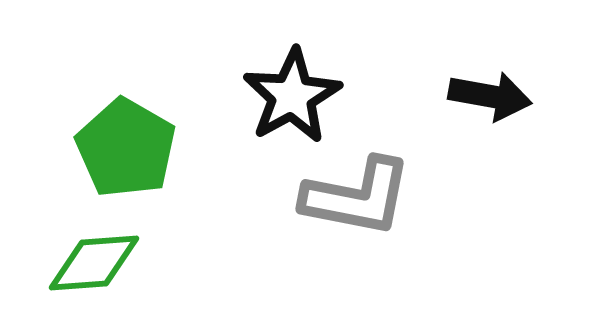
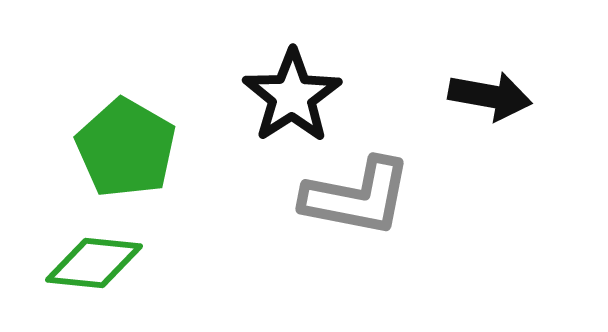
black star: rotated 4 degrees counterclockwise
green diamond: rotated 10 degrees clockwise
